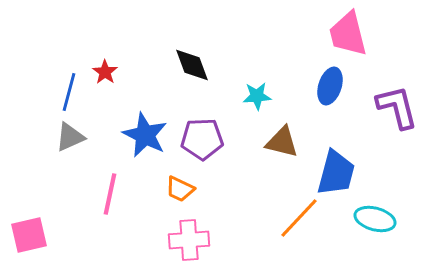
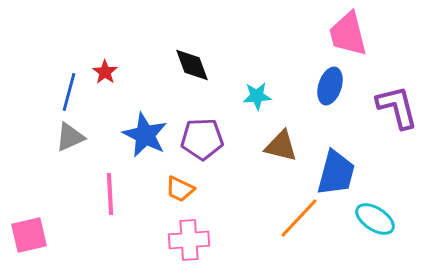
brown triangle: moved 1 px left, 4 px down
pink line: rotated 15 degrees counterclockwise
cyan ellipse: rotated 18 degrees clockwise
